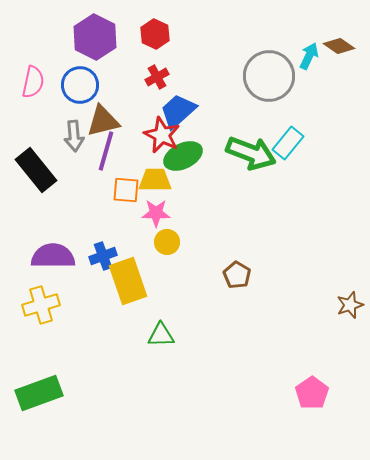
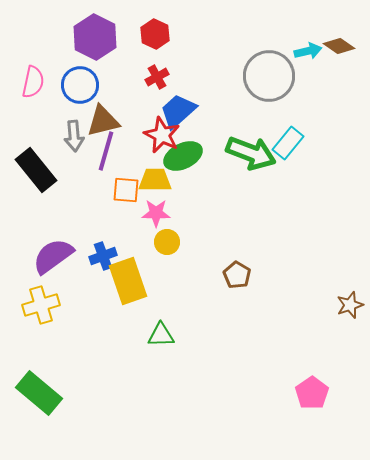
cyan arrow: moved 1 px left, 5 px up; rotated 52 degrees clockwise
purple semicircle: rotated 36 degrees counterclockwise
green rectangle: rotated 60 degrees clockwise
